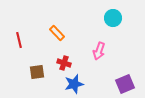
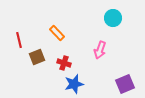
pink arrow: moved 1 px right, 1 px up
brown square: moved 15 px up; rotated 14 degrees counterclockwise
